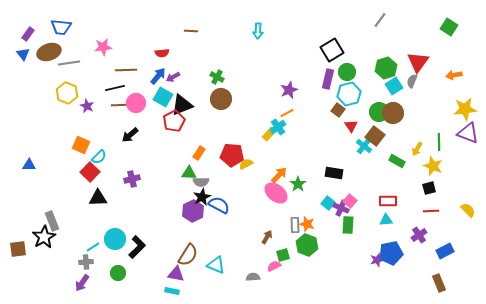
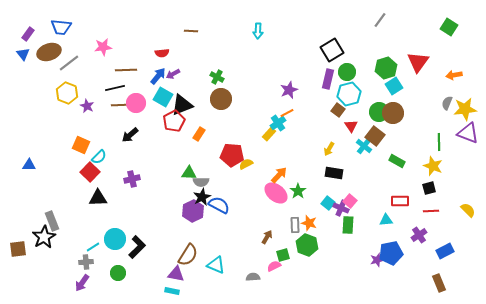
gray line at (69, 63): rotated 30 degrees counterclockwise
purple arrow at (173, 77): moved 3 px up
gray semicircle at (412, 81): moved 35 px right, 22 px down
cyan cross at (278, 127): moved 4 px up
yellow arrow at (417, 149): moved 88 px left
orange rectangle at (199, 153): moved 19 px up
green star at (298, 184): moved 7 px down
red rectangle at (388, 201): moved 12 px right
orange star at (307, 224): moved 2 px right, 1 px up
